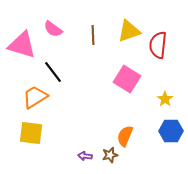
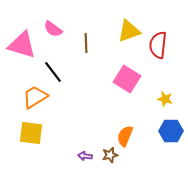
brown line: moved 7 px left, 8 px down
yellow star: rotated 21 degrees counterclockwise
